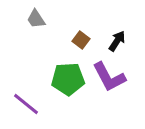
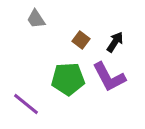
black arrow: moved 2 px left, 1 px down
